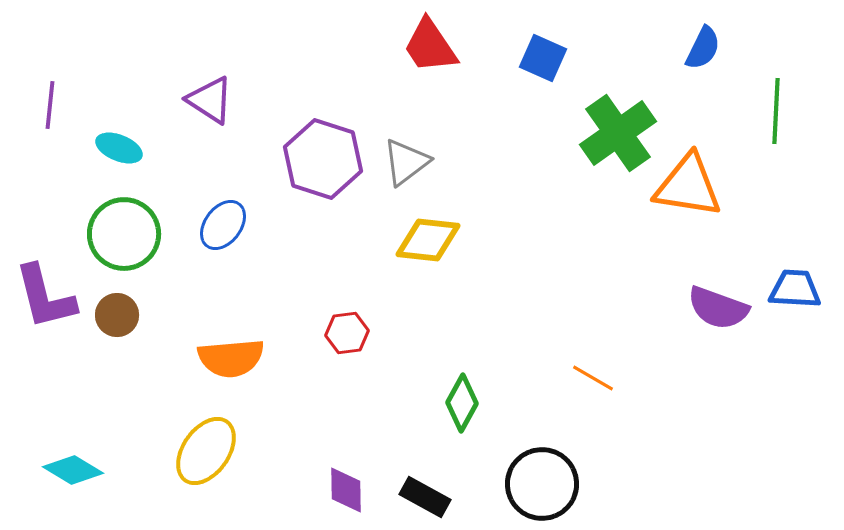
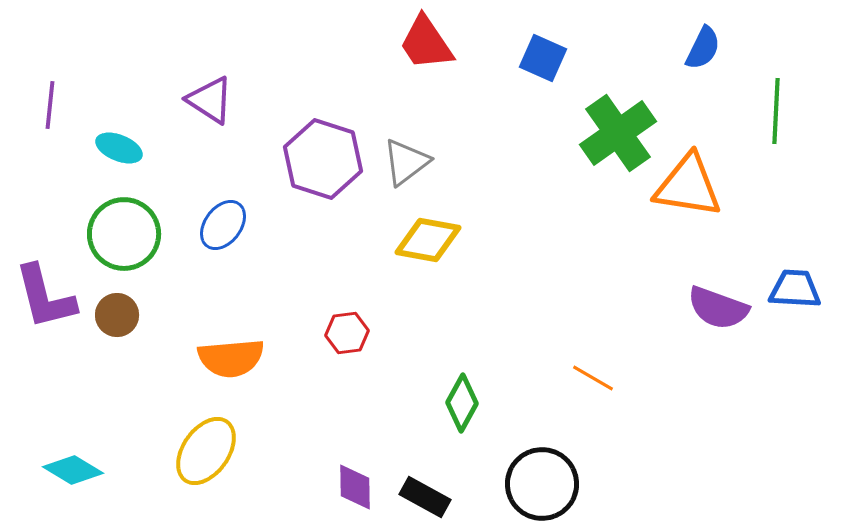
red trapezoid: moved 4 px left, 3 px up
yellow diamond: rotated 4 degrees clockwise
purple diamond: moved 9 px right, 3 px up
